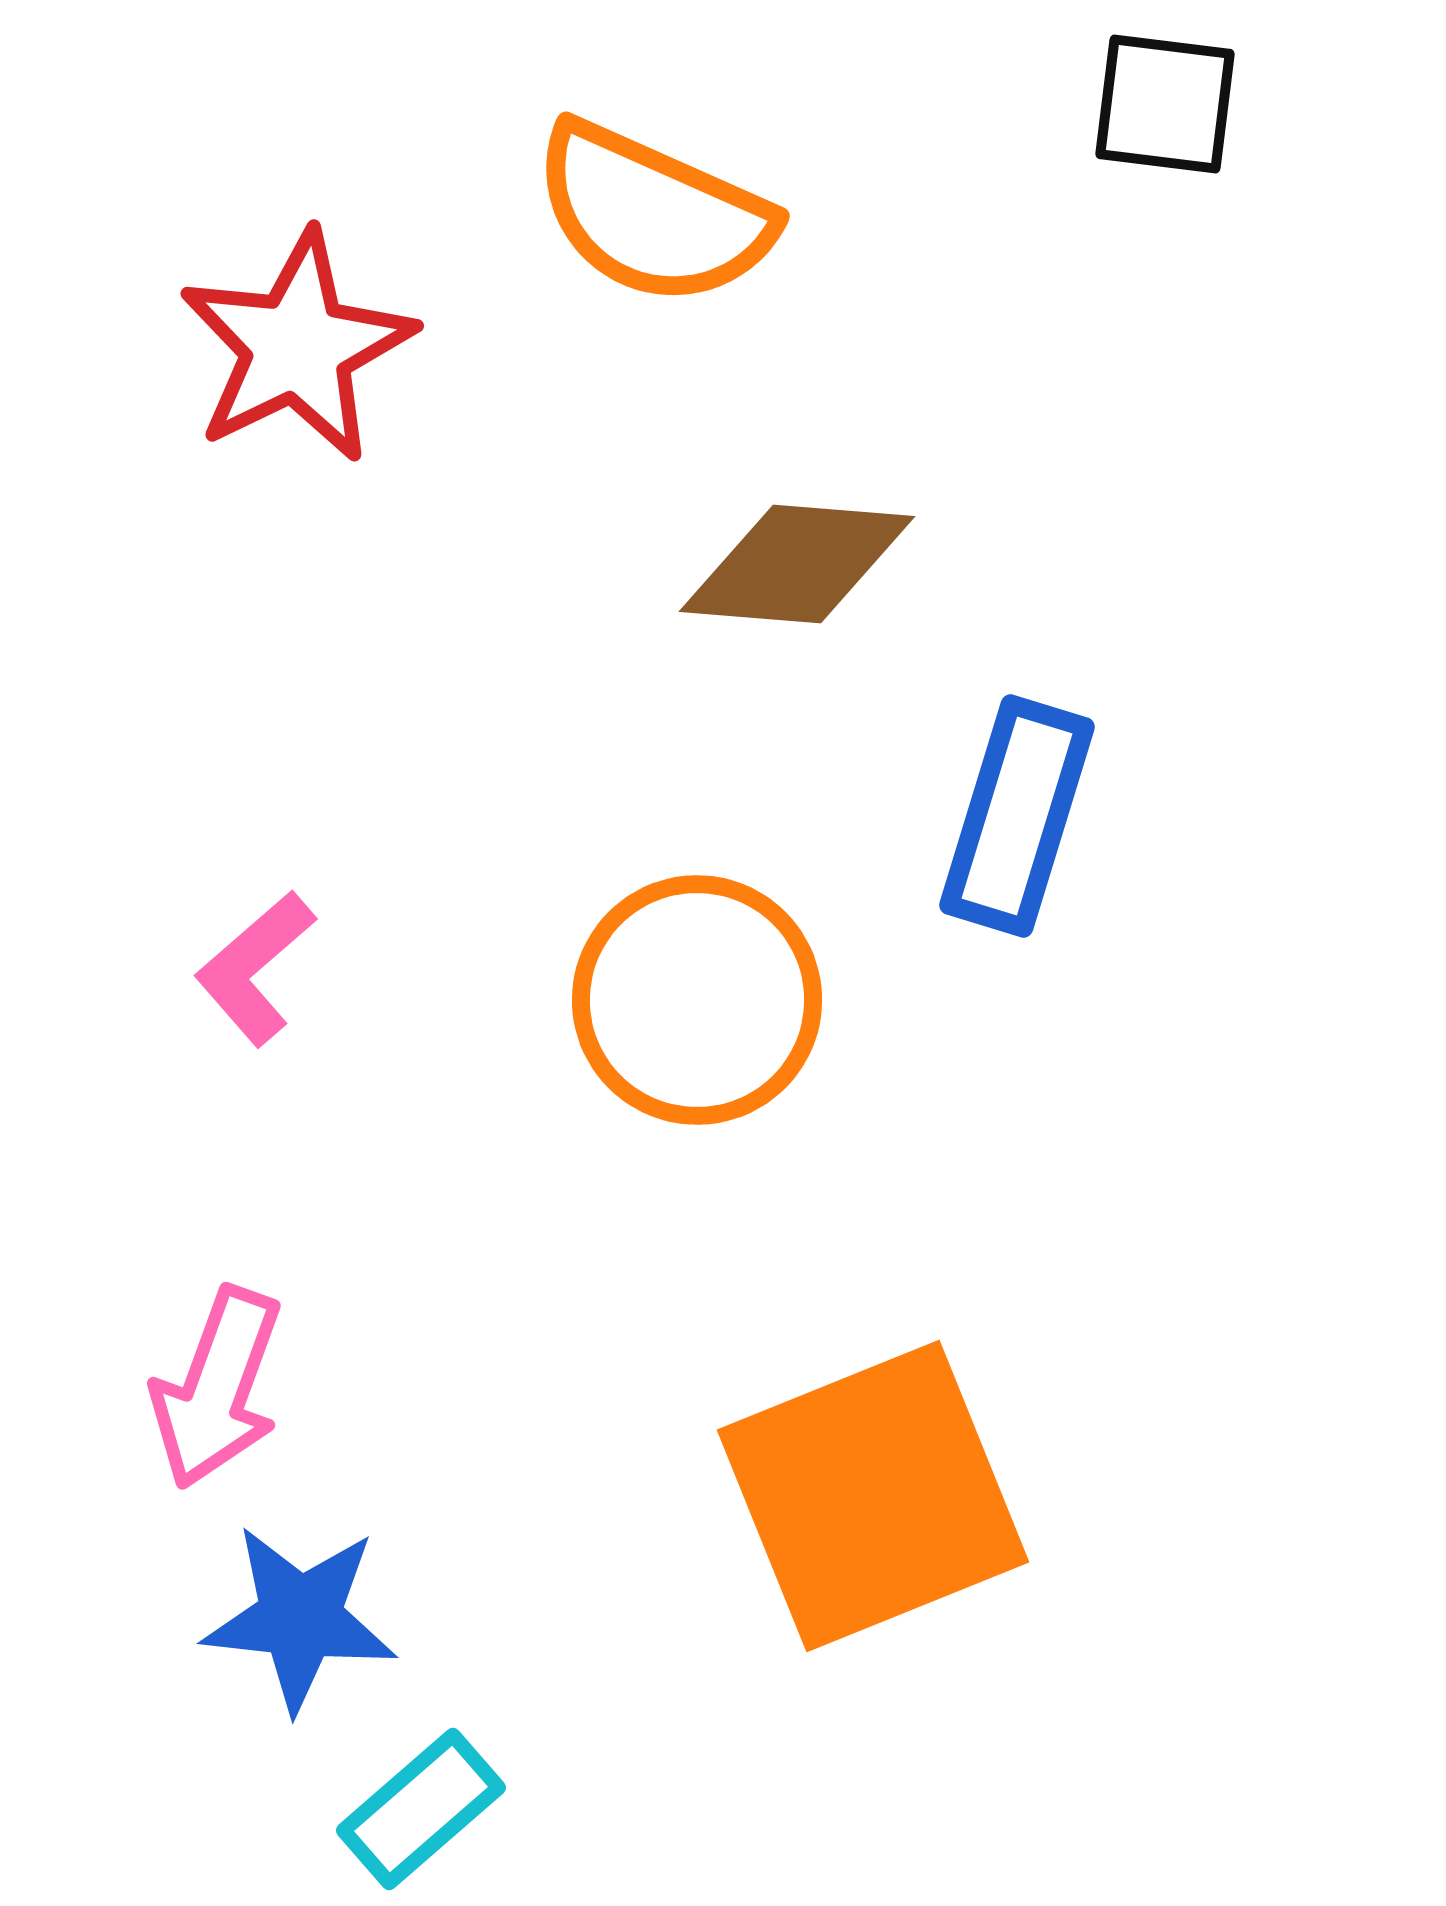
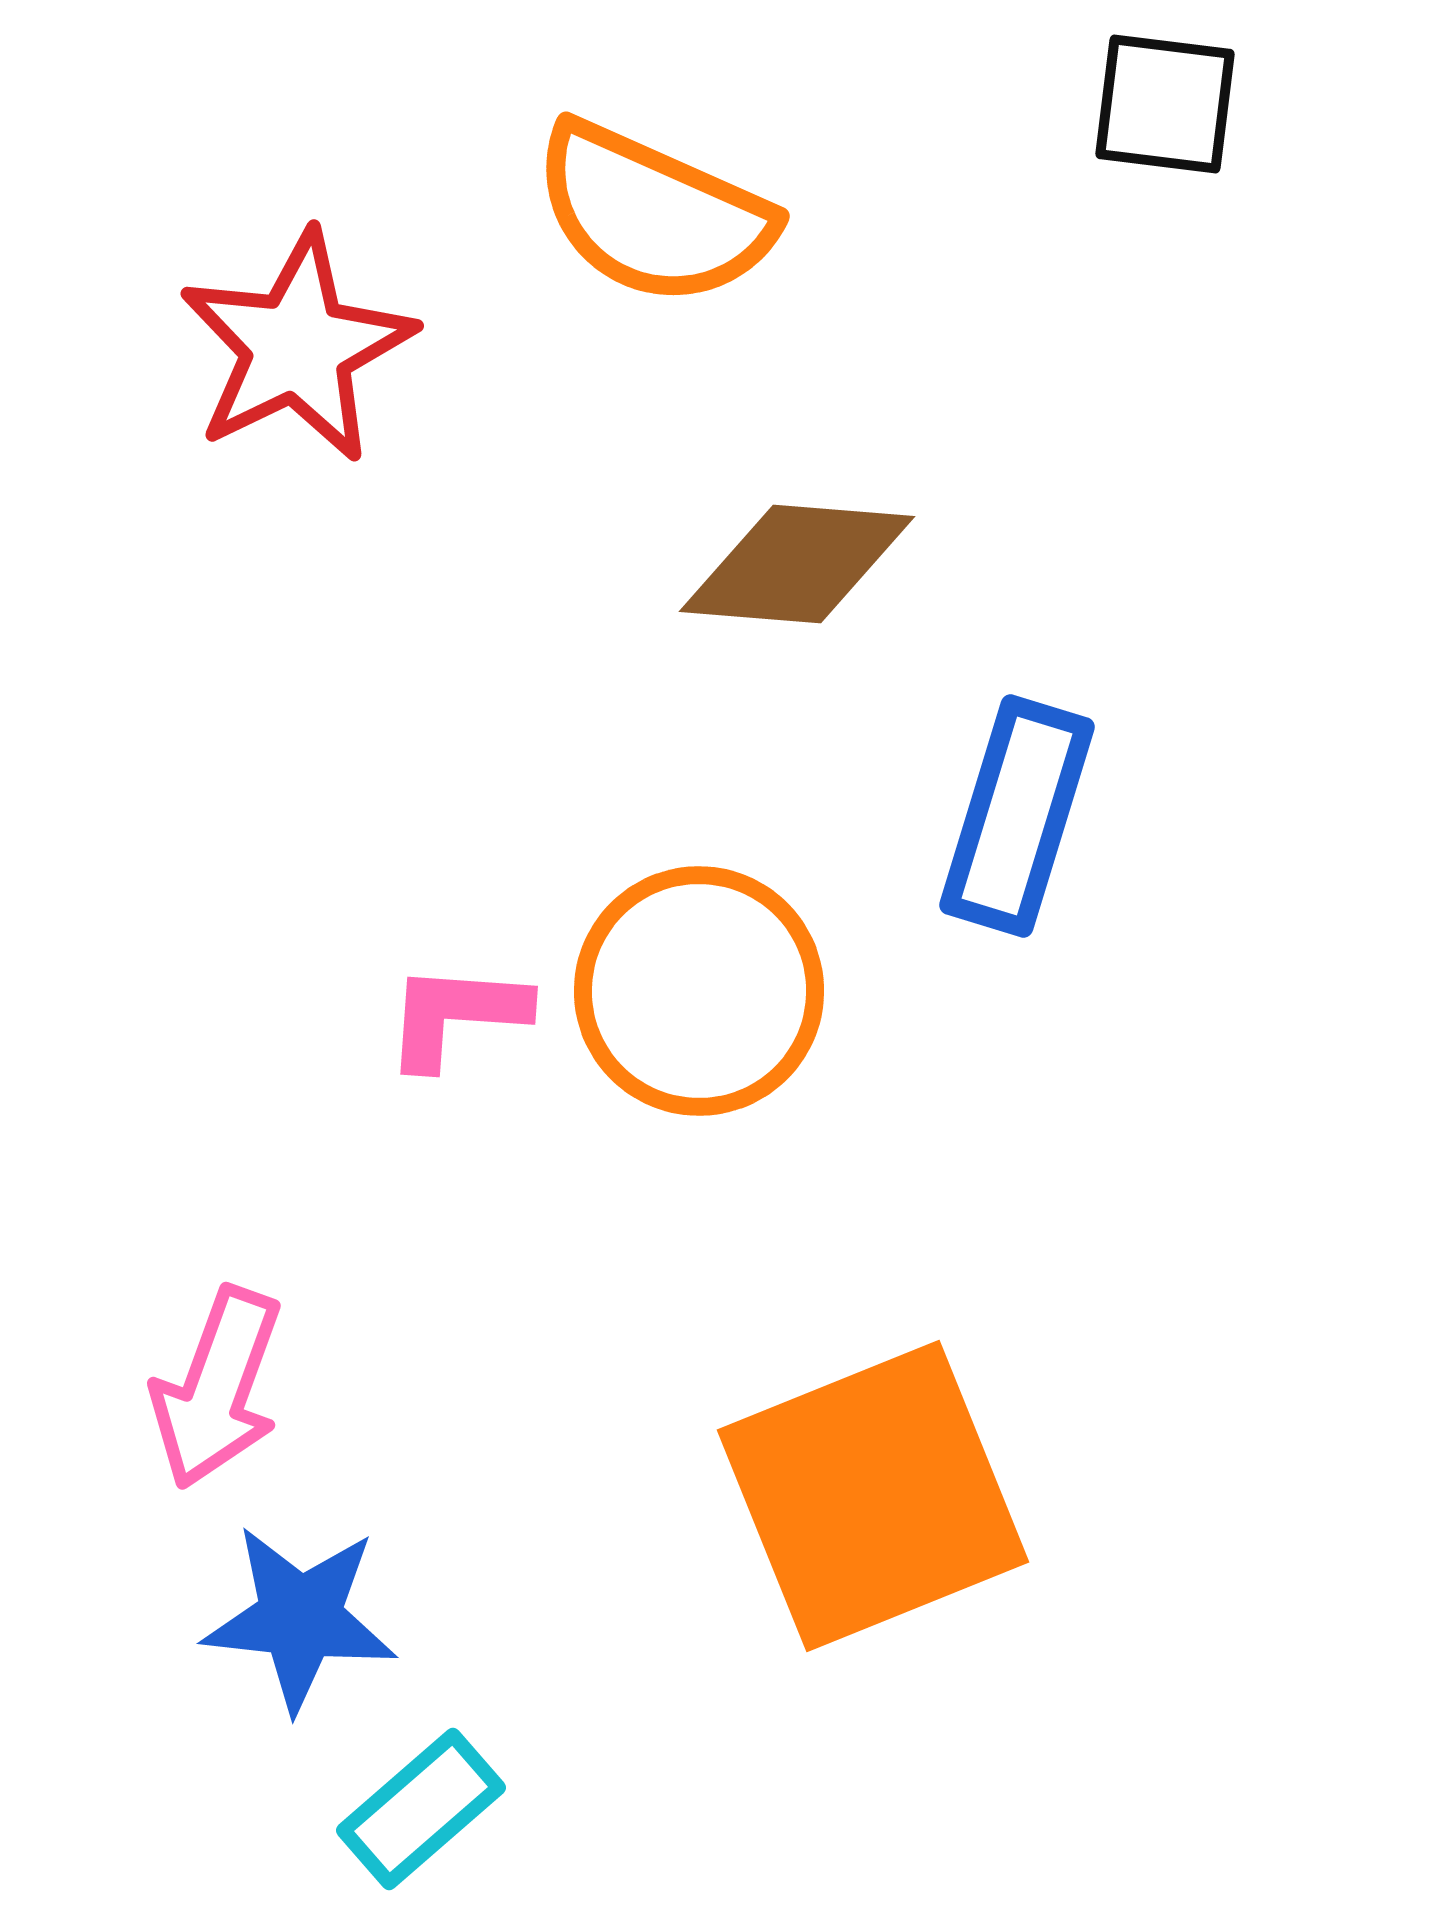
pink L-shape: moved 201 px right, 47 px down; rotated 45 degrees clockwise
orange circle: moved 2 px right, 9 px up
